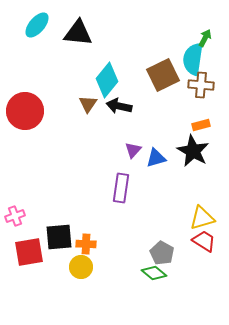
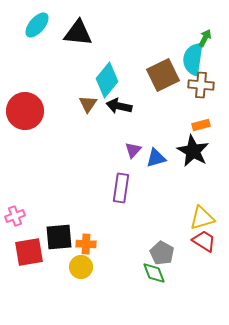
green diamond: rotated 30 degrees clockwise
